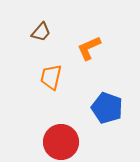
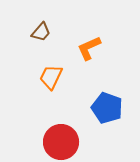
orange trapezoid: rotated 12 degrees clockwise
